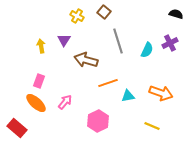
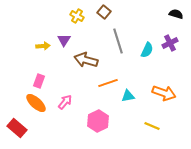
yellow arrow: moved 2 px right; rotated 96 degrees clockwise
orange arrow: moved 3 px right
